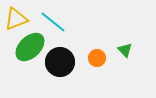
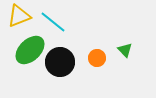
yellow triangle: moved 3 px right, 3 px up
green ellipse: moved 3 px down
